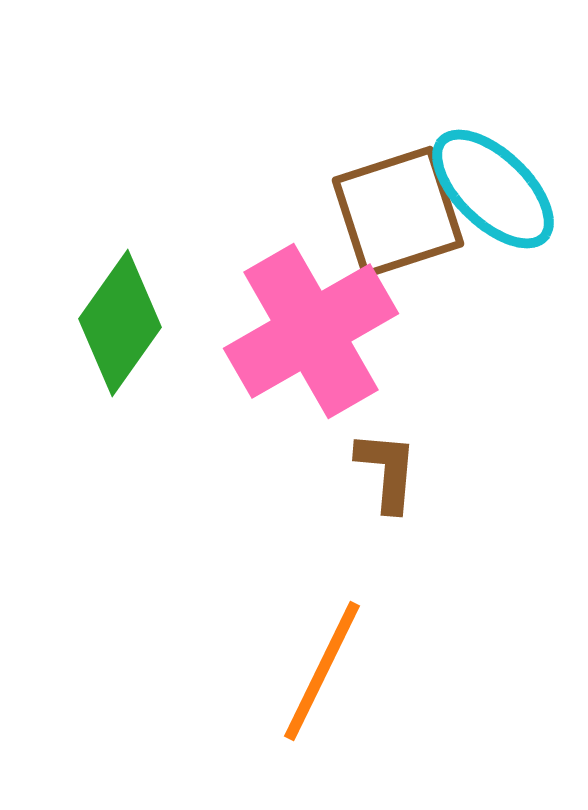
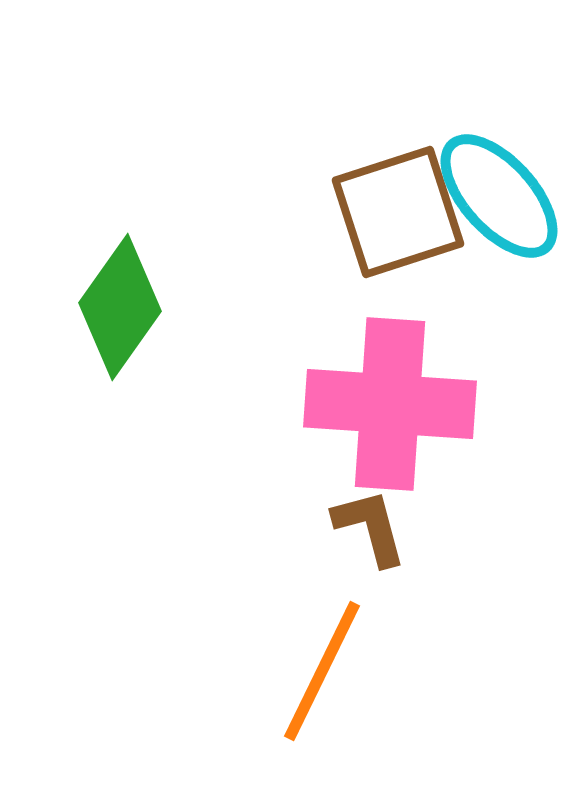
cyan ellipse: moved 6 px right, 7 px down; rotated 4 degrees clockwise
green diamond: moved 16 px up
pink cross: moved 79 px right, 73 px down; rotated 34 degrees clockwise
brown L-shape: moved 17 px left, 56 px down; rotated 20 degrees counterclockwise
